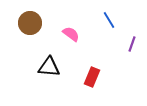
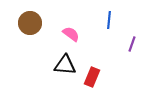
blue line: rotated 36 degrees clockwise
black triangle: moved 16 px right, 2 px up
